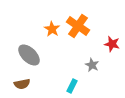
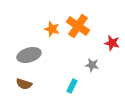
orange star: rotated 14 degrees counterclockwise
red star: moved 1 px up
gray ellipse: rotated 60 degrees counterclockwise
gray star: rotated 16 degrees counterclockwise
brown semicircle: moved 2 px right; rotated 28 degrees clockwise
